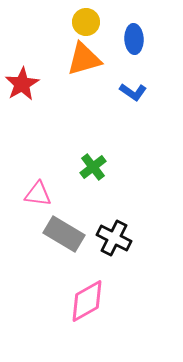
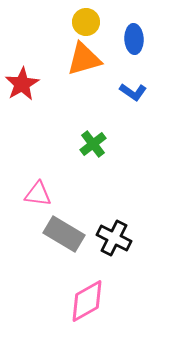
green cross: moved 23 px up
